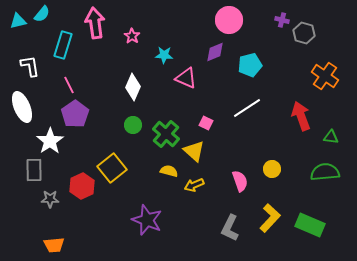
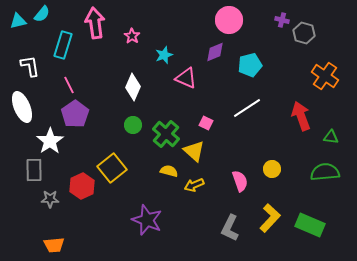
cyan star: rotated 24 degrees counterclockwise
